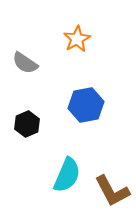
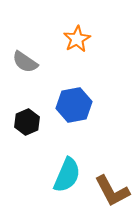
gray semicircle: moved 1 px up
blue hexagon: moved 12 px left
black hexagon: moved 2 px up
